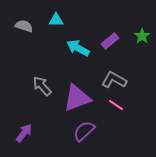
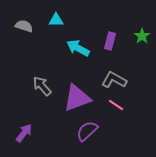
purple rectangle: rotated 36 degrees counterclockwise
purple semicircle: moved 3 px right
